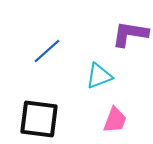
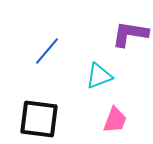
blue line: rotated 8 degrees counterclockwise
